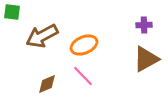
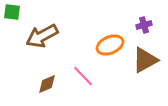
purple cross: rotated 14 degrees counterclockwise
orange ellipse: moved 26 px right
brown triangle: moved 1 px left, 1 px down
